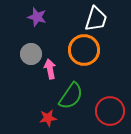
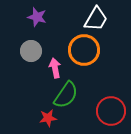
white trapezoid: rotated 12 degrees clockwise
gray circle: moved 3 px up
pink arrow: moved 5 px right, 1 px up
green semicircle: moved 5 px left, 1 px up
red circle: moved 1 px right
